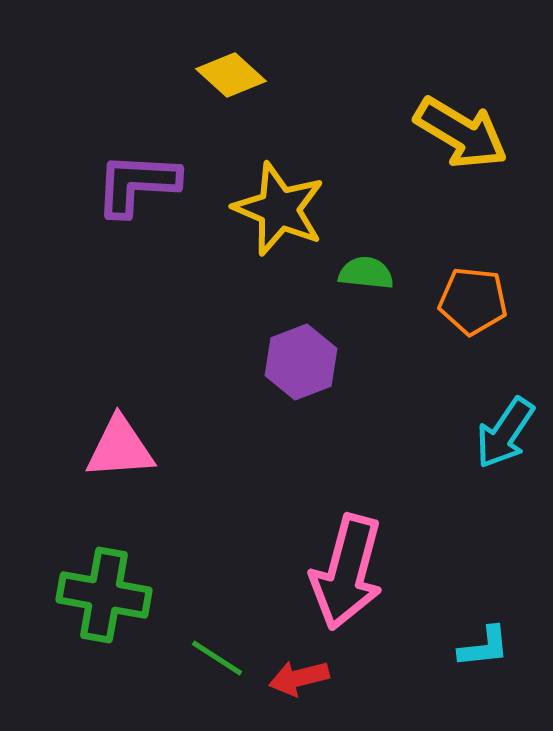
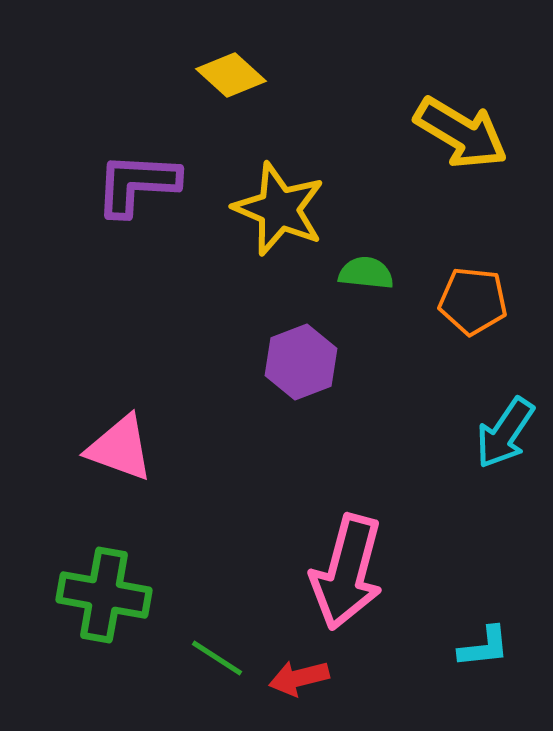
pink triangle: rotated 24 degrees clockwise
